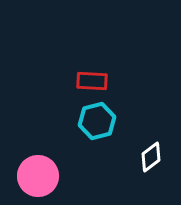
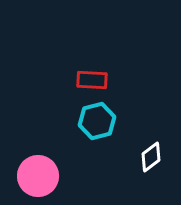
red rectangle: moved 1 px up
